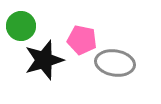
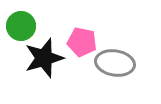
pink pentagon: moved 2 px down
black star: moved 2 px up
